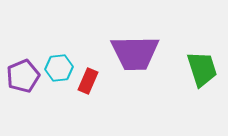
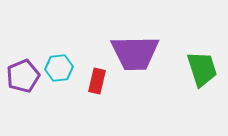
red rectangle: moved 9 px right; rotated 10 degrees counterclockwise
